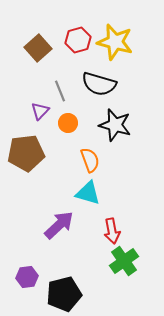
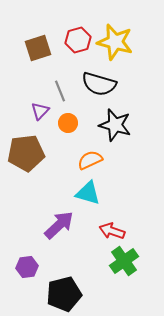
brown square: rotated 24 degrees clockwise
orange semicircle: rotated 95 degrees counterclockwise
red arrow: rotated 120 degrees clockwise
purple hexagon: moved 10 px up
